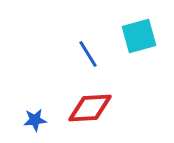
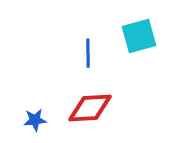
blue line: moved 1 px up; rotated 32 degrees clockwise
